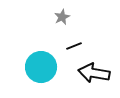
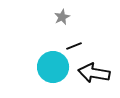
cyan circle: moved 12 px right
